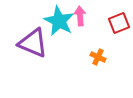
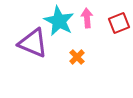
pink arrow: moved 7 px right, 2 px down
orange cross: moved 21 px left; rotated 21 degrees clockwise
